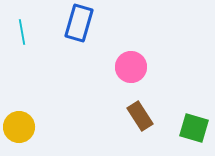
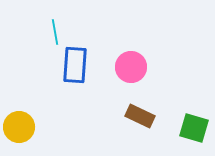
blue rectangle: moved 4 px left, 42 px down; rotated 12 degrees counterclockwise
cyan line: moved 33 px right
brown rectangle: rotated 32 degrees counterclockwise
